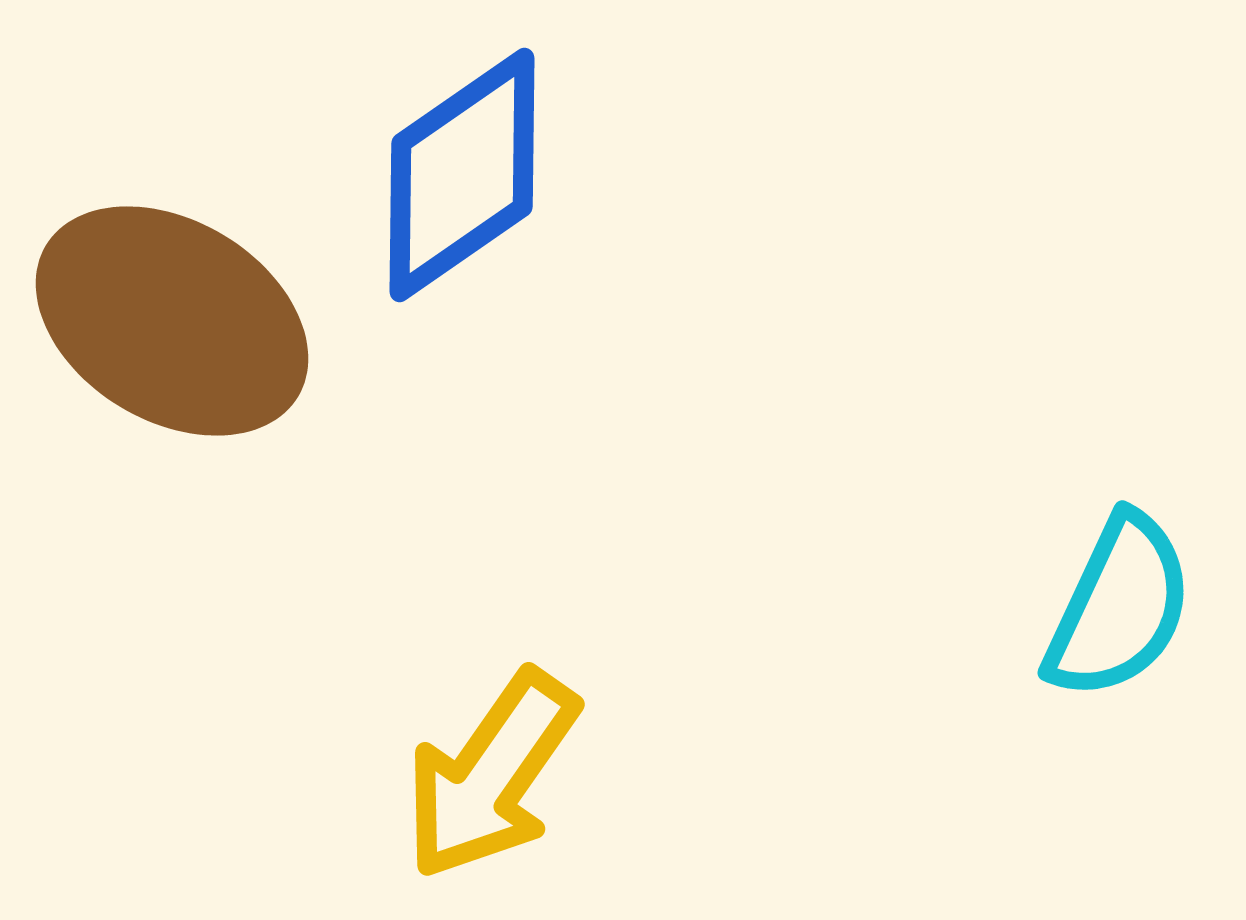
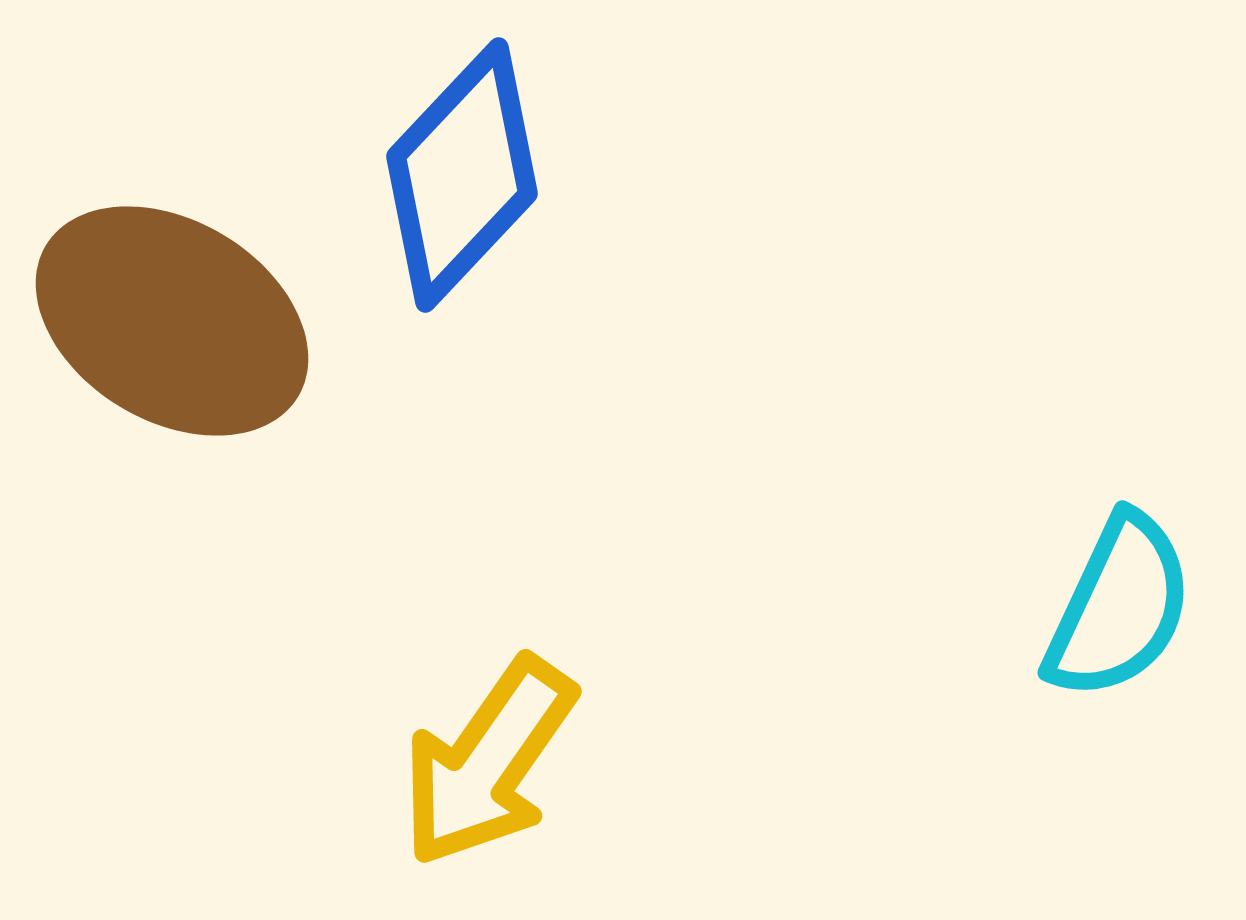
blue diamond: rotated 12 degrees counterclockwise
yellow arrow: moved 3 px left, 13 px up
